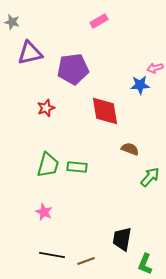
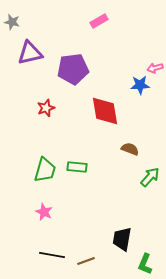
green trapezoid: moved 3 px left, 5 px down
